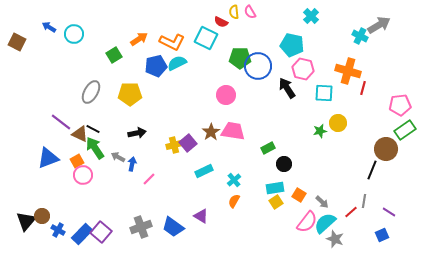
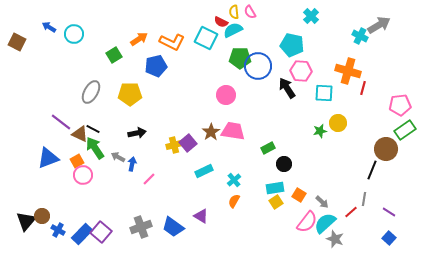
cyan semicircle at (177, 63): moved 56 px right, 33 px up
pink hexagon at (303, 69): moved 2 px left, 2 px down; rotated 10 degrees counterclockwise
gray line at (364, 201): moved 2 px up
blue square at (382, 235): moved 7 px right, 3 px down; rotated 24 degrees counterclockwise
